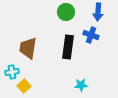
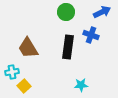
blue arrow: moved 4 px right; rotated 120 degrees counterclockwise
brown trapezoid: rotated 40 degrees counterclockwise
